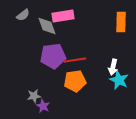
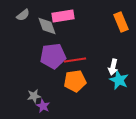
orange rectangle: rotated 24 degrees counterclockwise
